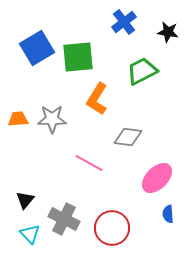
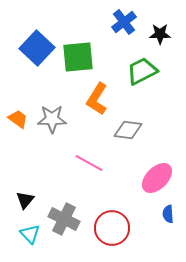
black star: moved 8 px left, 2 px down; rotated 10 degrees counterclockwise
blue square: rotated 16 degrees counterclockwise
orange trapezoid: rotated 40 degrees clockwise
gray diamond: moved 7 px up
